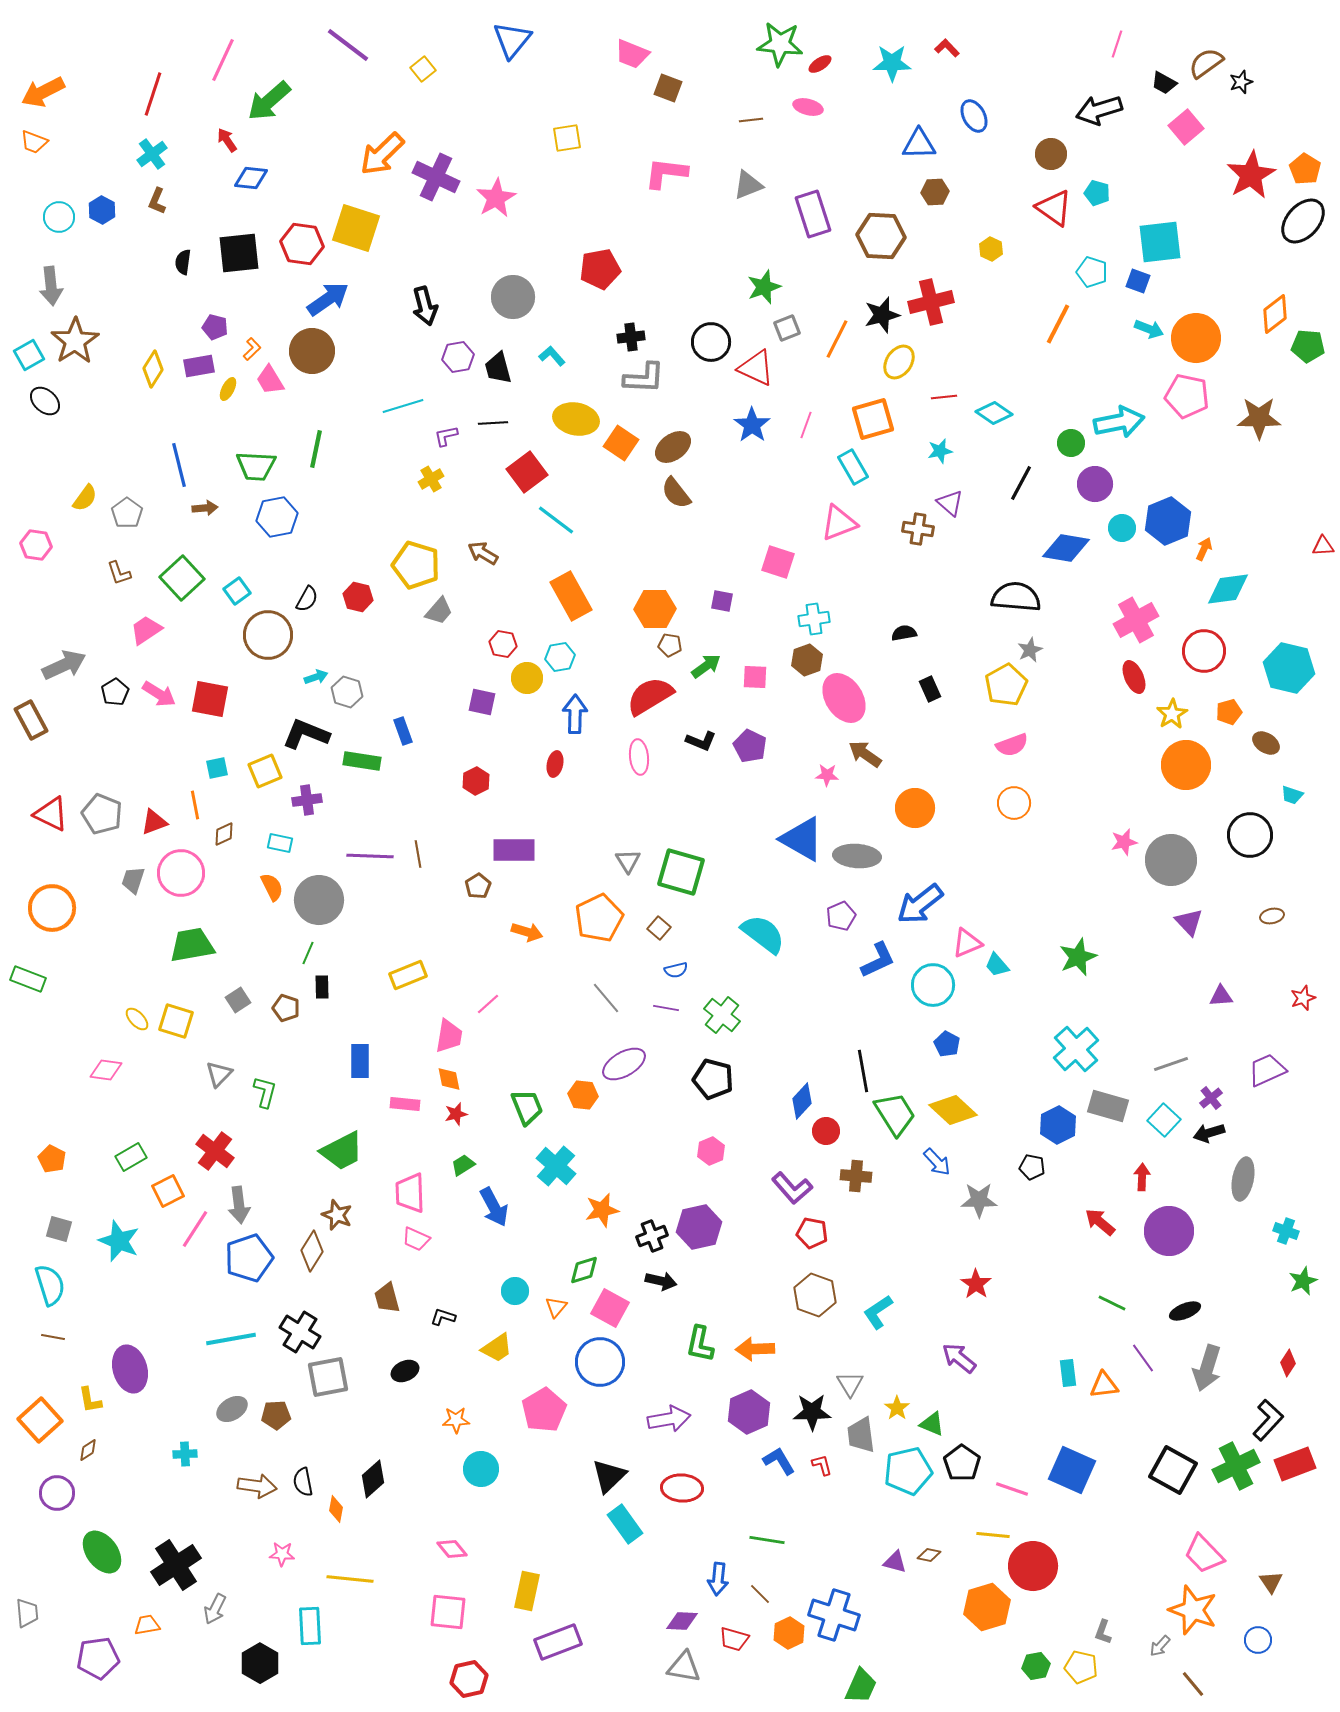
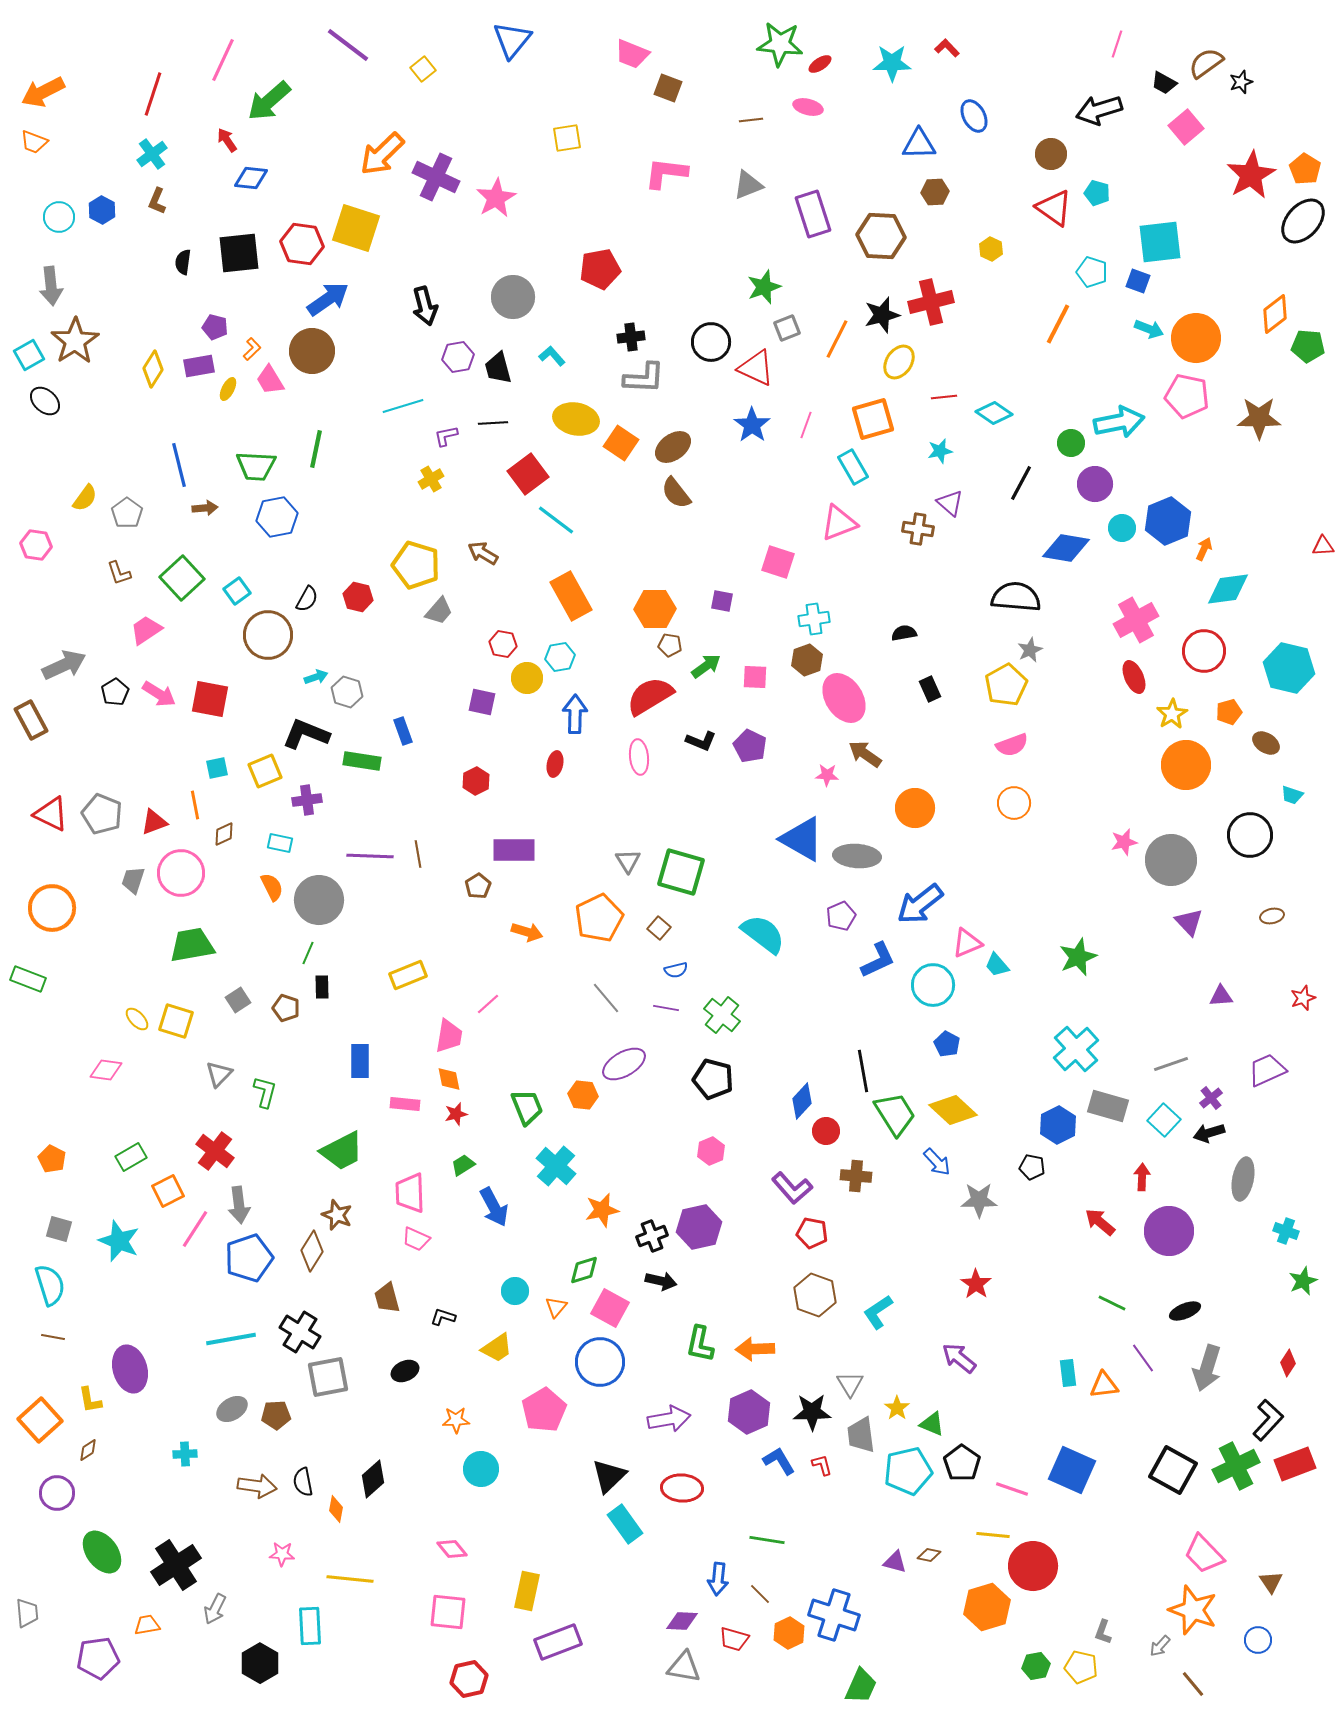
red square at (527, 472): moved 1 px right, 2 px down
